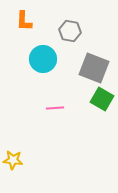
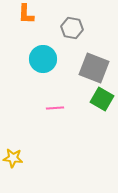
orange L-shape: moved 2 px right, 7 px up
gray hexagon: moved 2 px right, 3 px up
yellow star: moved 2 px up
